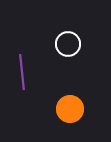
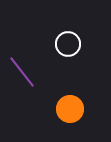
purple line: rotated 32 degrees counterclockwise
